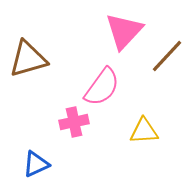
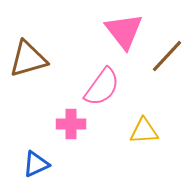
pink triangle: rotated 21 degrees counterclockwise
pink cross: moved 3 px left, 2 px down; rotated 12 degrees clockwise
